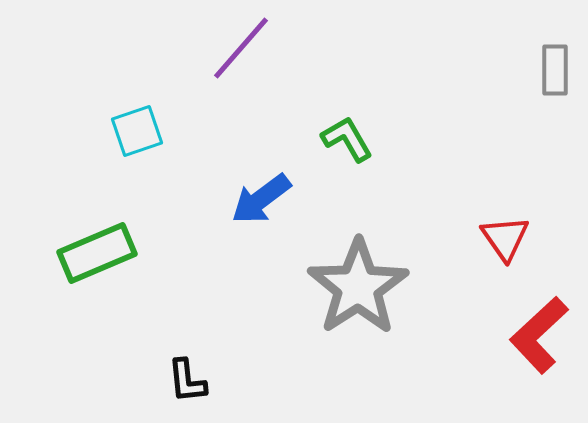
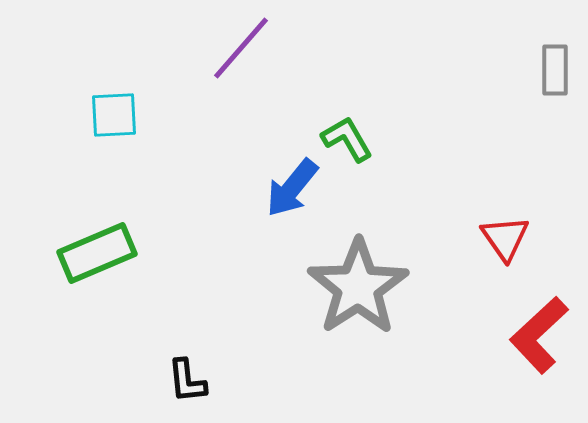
cyan square: moved 23 px left, 16 px up; rotated 16 degrees clockwise
blue arrow: moved 31 px right, 11 px up; rotated 14 degrees counterclockwise
